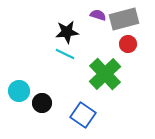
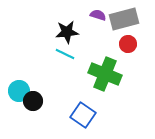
green cross: rotated 24 degrees counterclockwise
black circle: moved 9 px left, 2 px up
